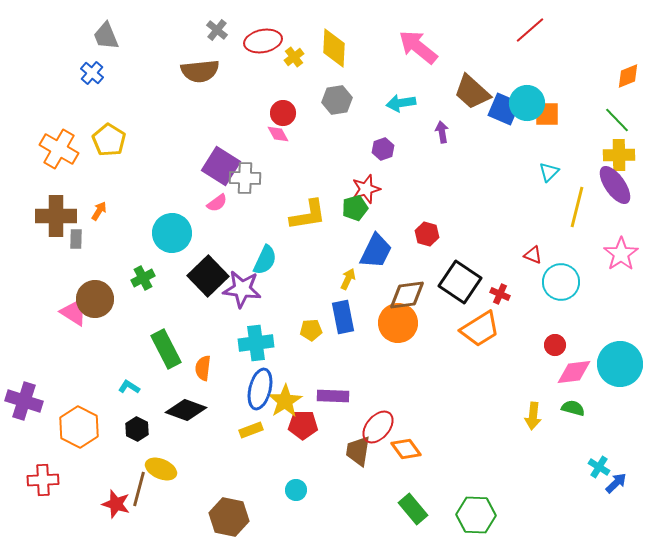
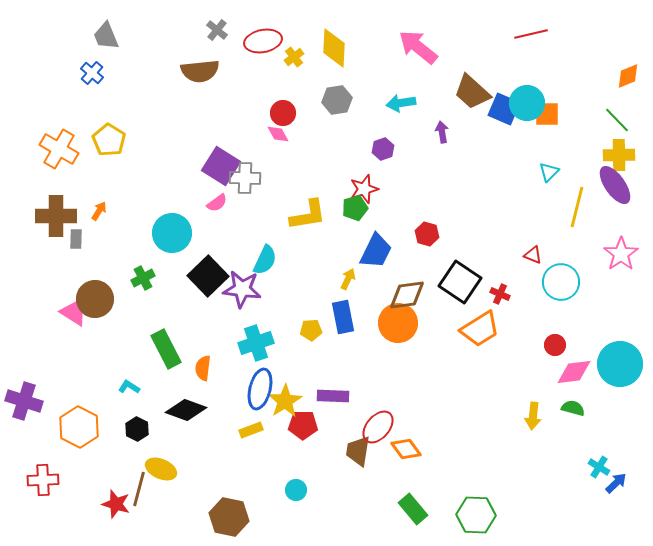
red line at (530, 30): moved 1 px right, 4 px down; rotated 28 degrees clockwise
red star at (366, 189): moved 2 px left
cyan cross at (256, 343): rotated 12 degrees counterclockwise
